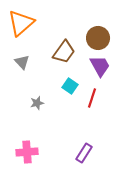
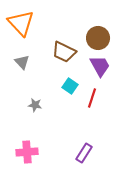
orange triangle: rotated 32 degrees counterclockwise
brown trapezoid: rotated 80 degrees clockwise
gray star: moved 2 px left, 2 px down; rotated 24 degrees clockwise
